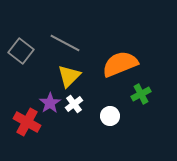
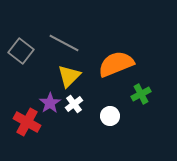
gray line: moved 1 px left
orange semicircle: moved 4 px left
